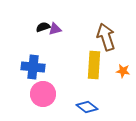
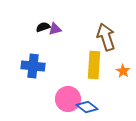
blue cross: moved 1 px up
orange star: rotated 24 degrees clockwise
pink circle: moved 25 px right, 5 px down
